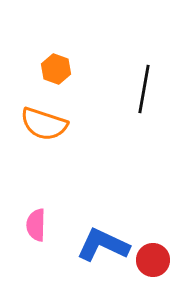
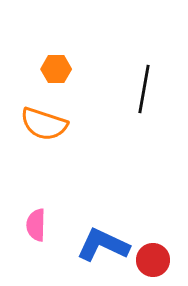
orange hexagon: rotated 20 degrees counterclockwise
